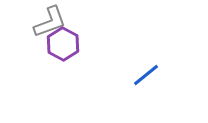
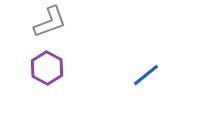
purple hexagon: moved 16 px left, 24 px down
